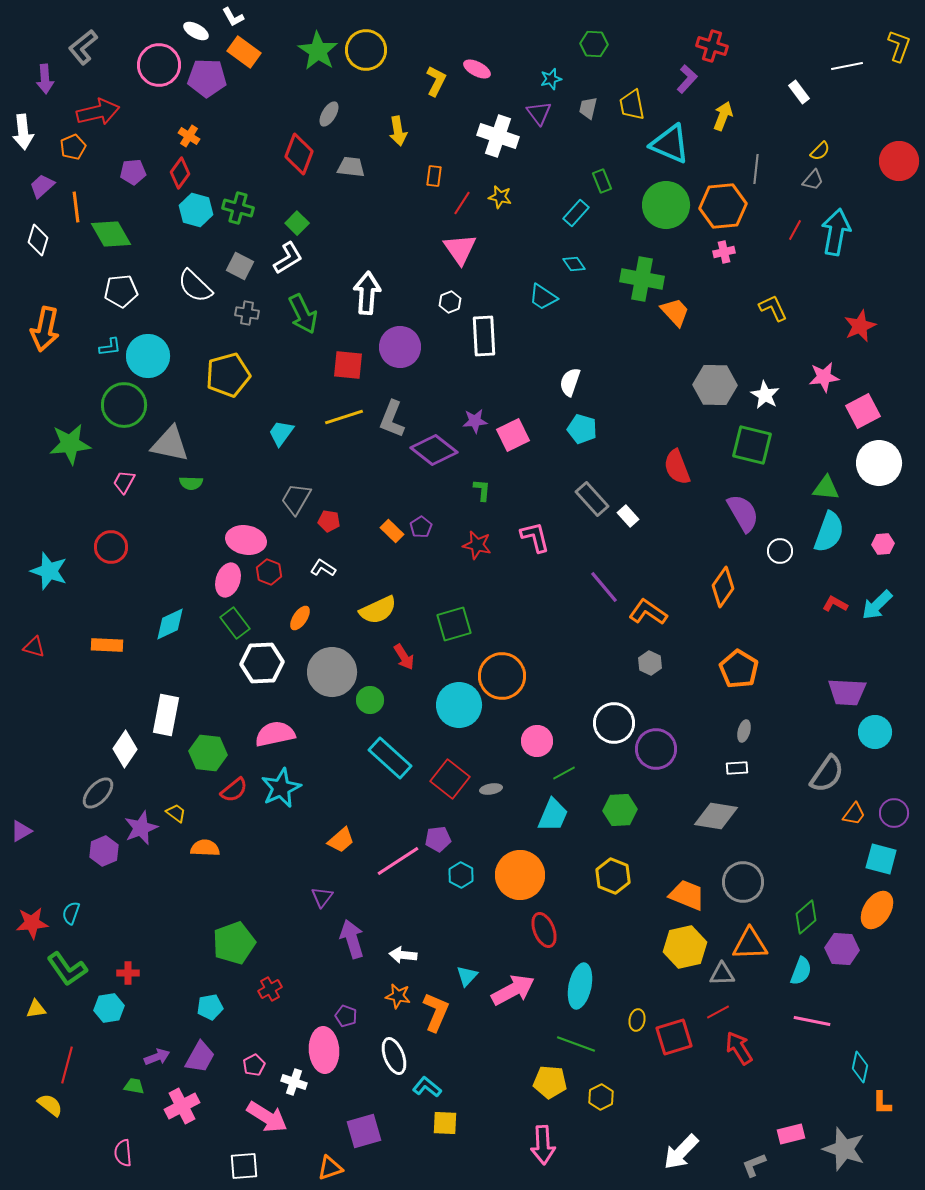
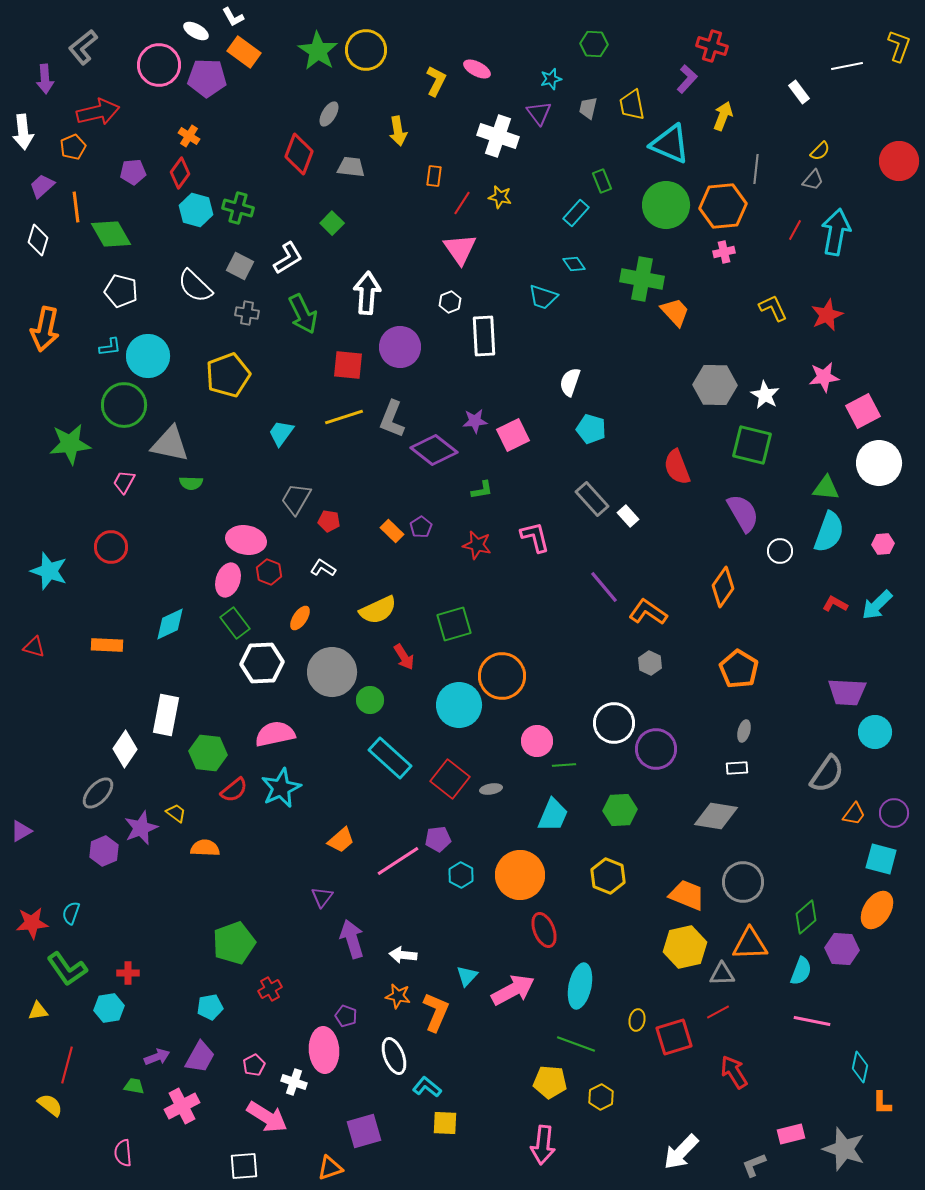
green square at (297, 223): moved 35 px right
white pentagon at (121, 291): rotated 20 degrees clockwise
cyan trapezoid at (543, 297): rotated 16 degrees counterclockwise
red star at (860, 326): moved 33 px left, 11 px up
yellow pentagon at (228, 375): rotated 6 degrees counterclockwise
cyan pentagon at (582, 429): moved 9 px right
green L-shape at (482, 490): rotated 75 degrees clockwise
green line at (564, 773): moved 8 px up; rotated 25 degrees clockwise
yellow hexagon at (613, 876): moved 5 px left
yellow triangle at (36, 1009): moved 2 px right, 2 px down
red arrow at (739, 1048): moved 5 px left, 24 px down
pink arrow at (543, 1145): rotated 9 degrees clockwise
